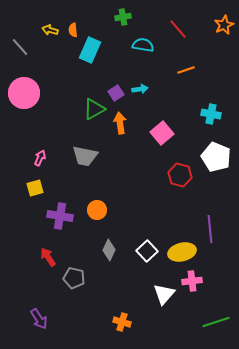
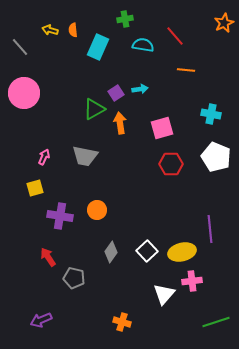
green cross: moved 2 px right, 2 px down
orange star: moved 2 px up
red line: moved 3 px left, 7 px down
cyan rectangle: moved 8 px right, 3 px up
orange line: rotated 24 degrees clockwise
pink square: moved 5 px up; rotated 25 degrees clockwise
pink arrow: moved 4 px right, 1 px up
red hexagon: moved 9 px left, 11 px up; rotated 15 degrees counterclockwise
gray diamond: moved 2 px right, 2 px down; rotated 10 degrees clockwise
purple arrow: moved 2 px right, 1 px down; rotated 100 degrees clockwise
